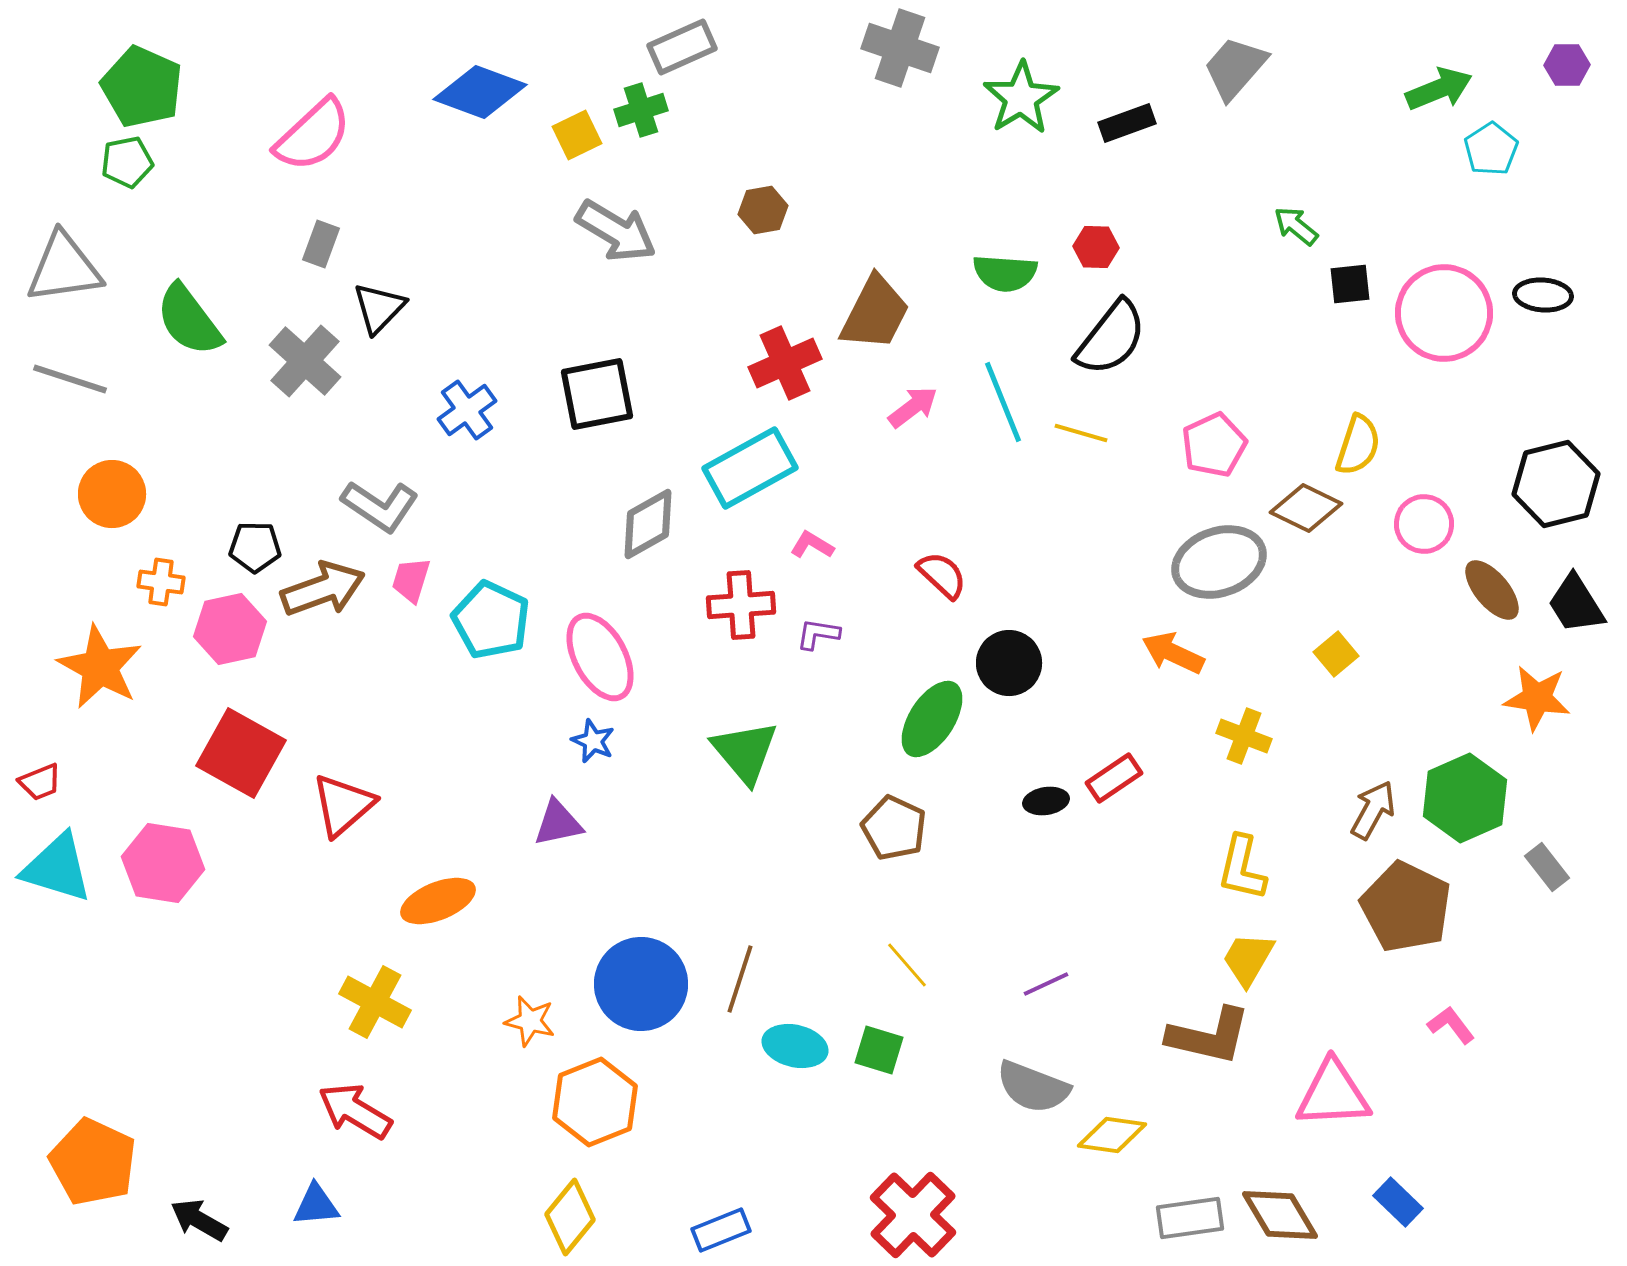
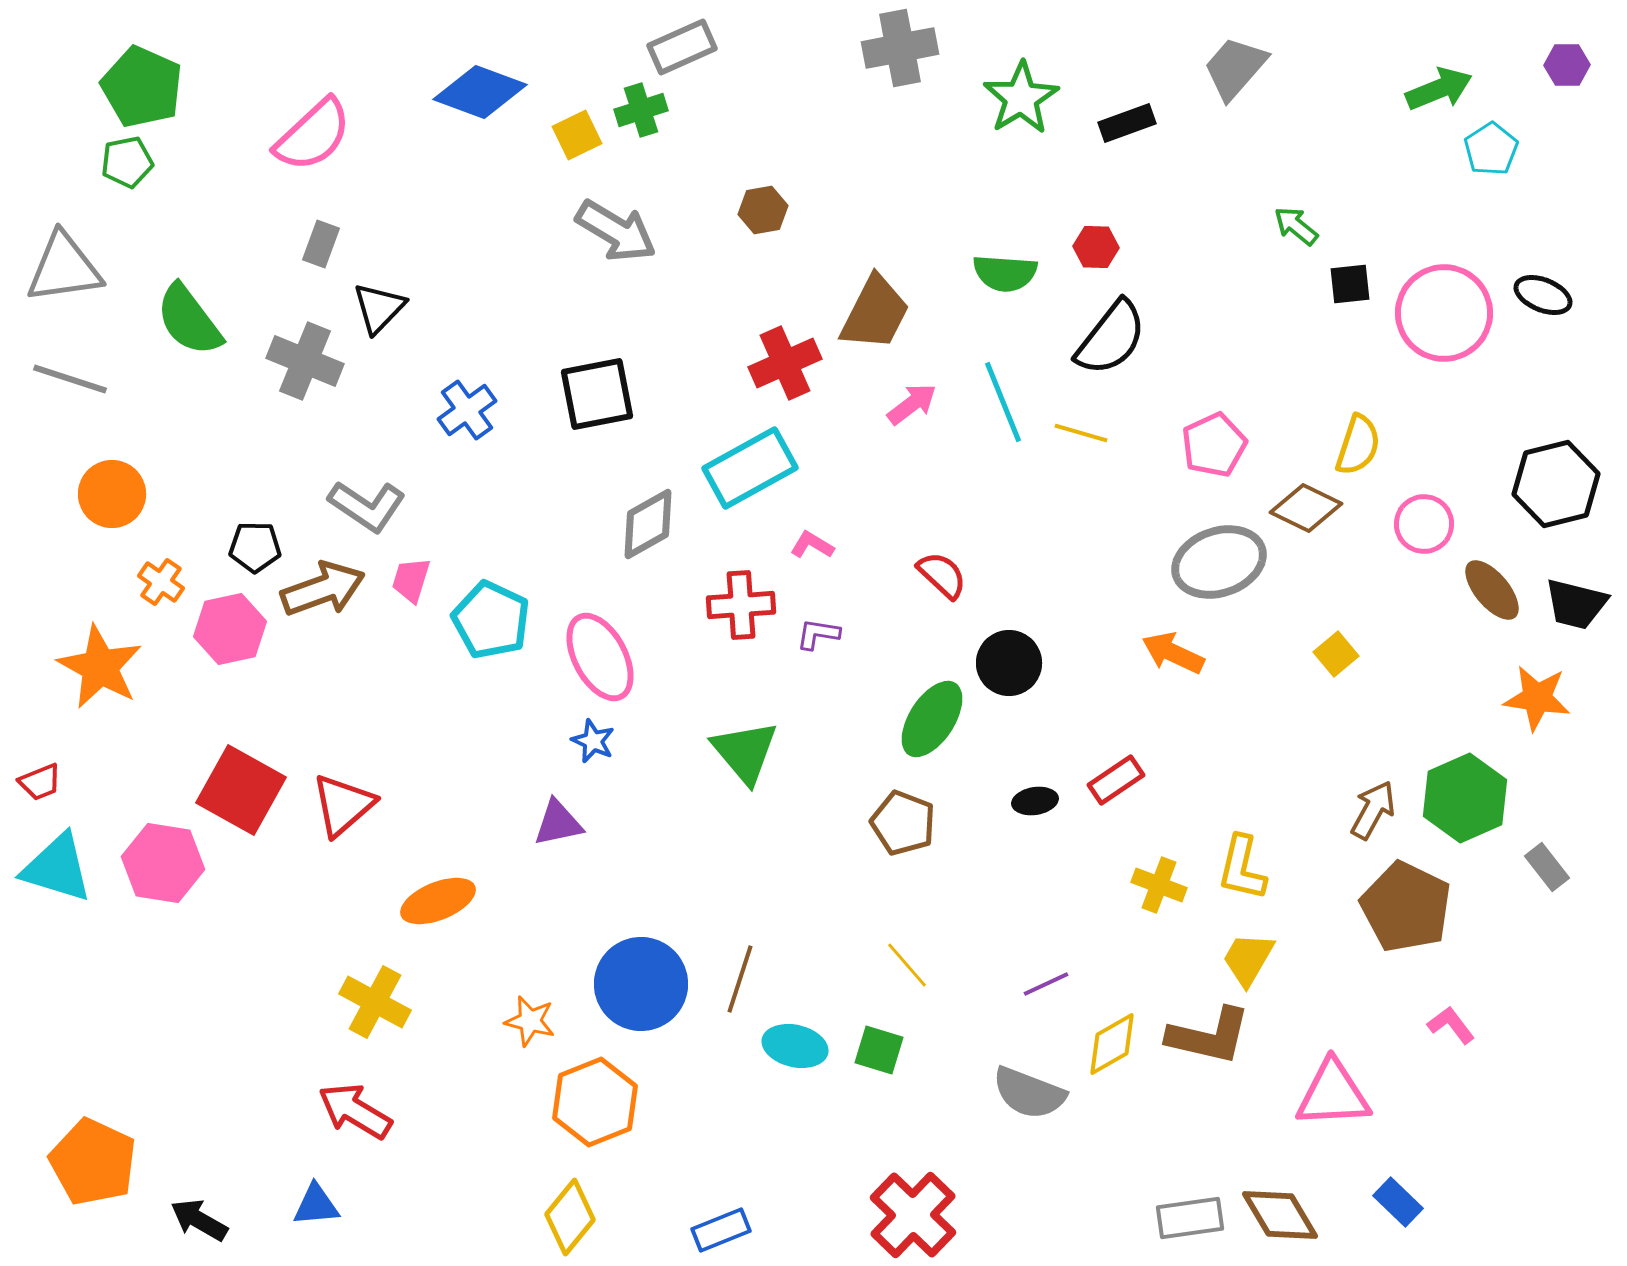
gray cross at (900, 48): rotated 30 degrees counterclockwise
black ellipse at (1543, 295): rotated 18 degrees clockwise
gray cross at (305, 361): rotated 20 degrees counterclockwise
pink arrow at (913, 407): moved 1 px left, 3 px up
gray L-shape at (380, 506): moved 13 px left
orange cross at (161, 582): rotated 27 degrees clockwise
black trapezoid at (1576, 604): rotated 44 degrees counterclockwise
yellow cross at (1244, 736): moved 85 px left, 149 px down
red square at (241, 753): moved 37 px down
red rectangle at (1114, 778): moved 2 px right, 2 px down
black ellipse at (1046, 801): moved 11 px left
brown pentagon at (894, 828): moved 9 px right, 5 px up; rotated 4 degrees counterclockwise
gray semicircle at (1033, 1087): moved 4 px left, 6 px down
yellow diamond at (1112, 1135): moved 91 px up; rotated 38 degrees counterclockwise
